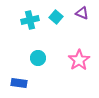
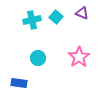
cyan cross: moved 2 px right
pink star: moved 3 px up
